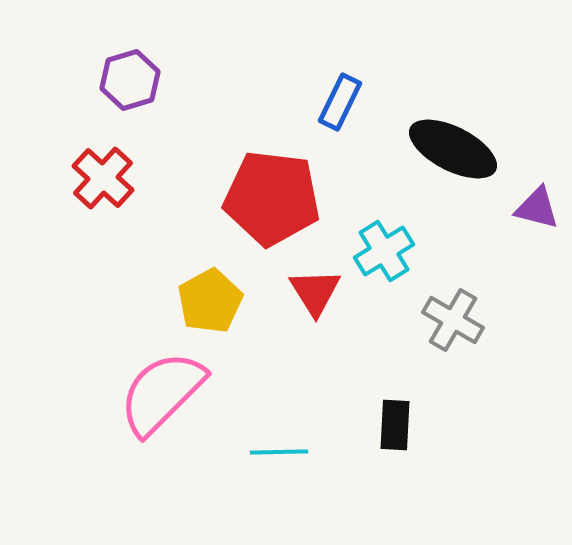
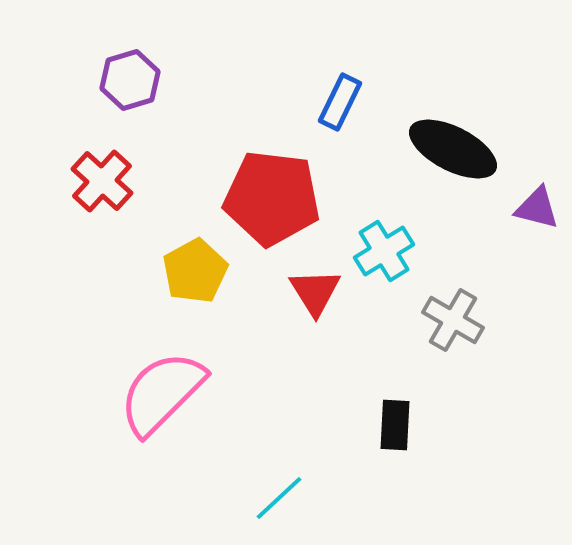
red cross: moved 1 px left, 3 px down
yellow pentagon: moved 15 px left, 30 px up
cyan line: moved 46 px down; rotated 42 degrees counterclockwise
